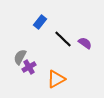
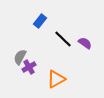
blue rectangle: moved 1 px up
